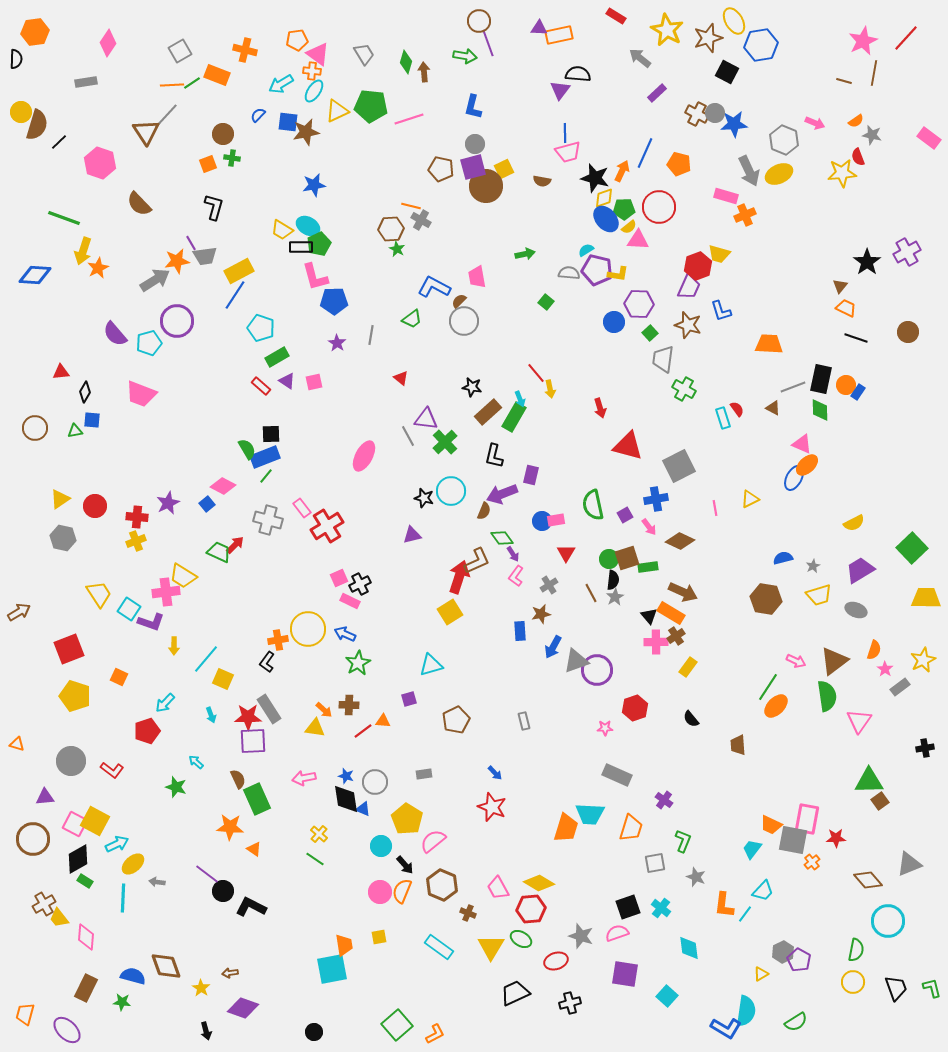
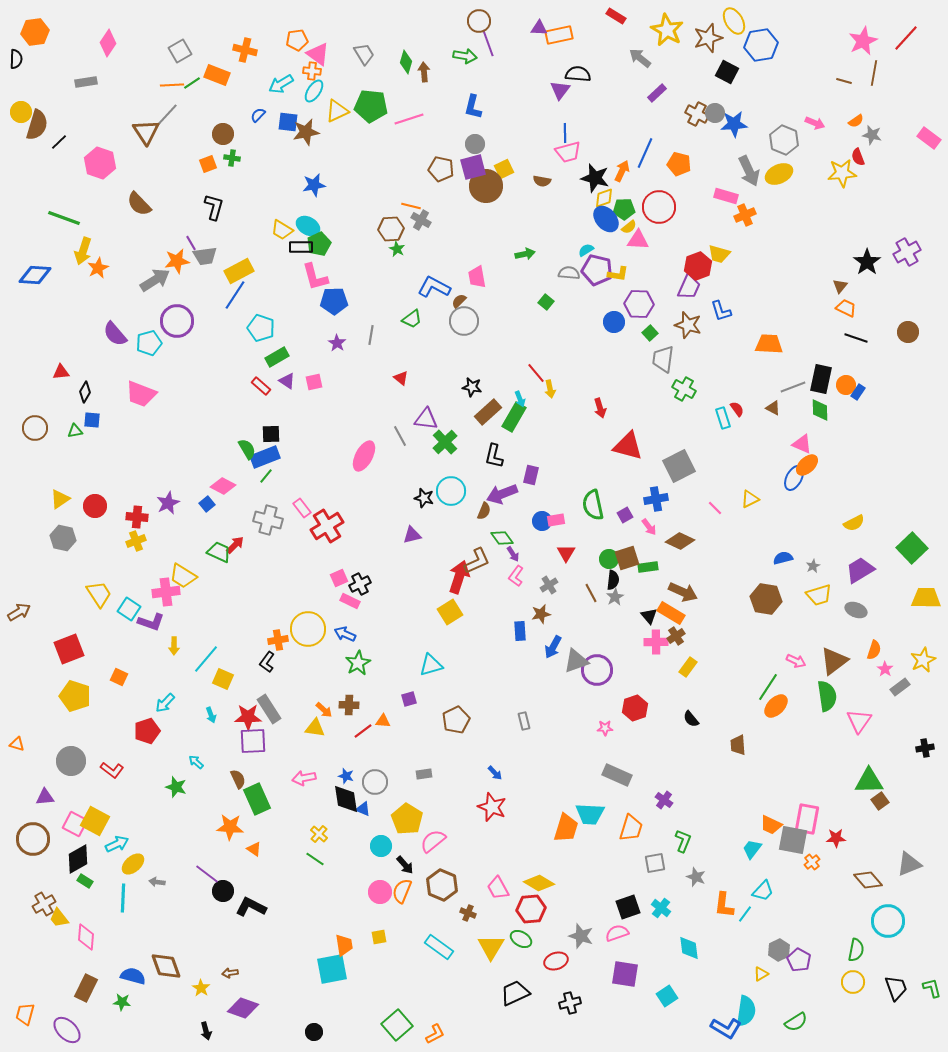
gray line at (408, 436): moved 8 px left
pink line at (715, 508): rotated 35 degrees counterclockwise
gray hexagon at (783, 952): moved 4 px left, 2 px up
cyan square at (667, 996): rotated 15 degrees clockwise
